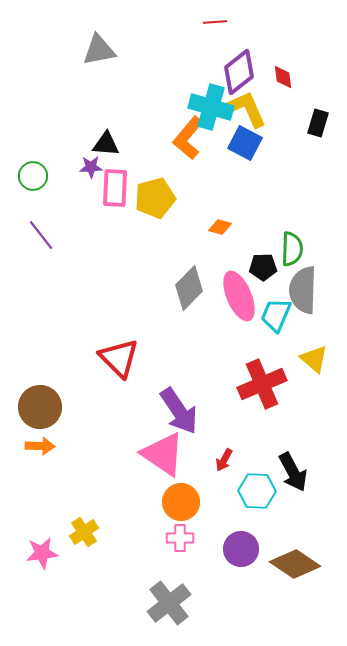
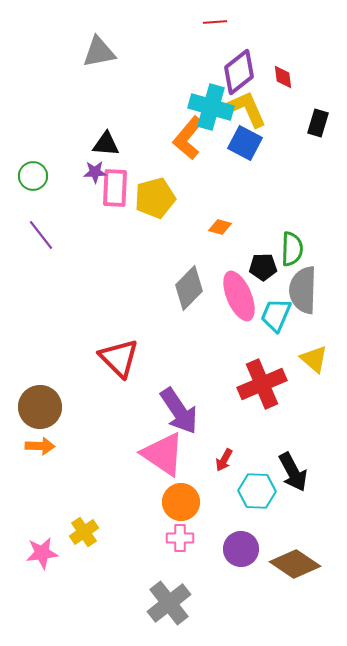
gray triangle: moved 2 px down
purple star: moved 4 px right, 5 px down
